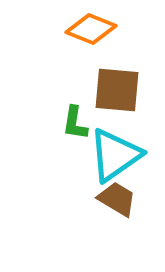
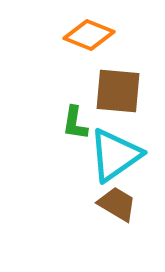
orange diamond: moved 2 px left, 6 px down
brown square: moved 1 px right, 1 px down
brown trapezoid: moved 5 px down
